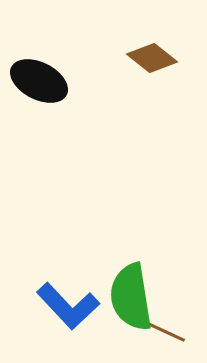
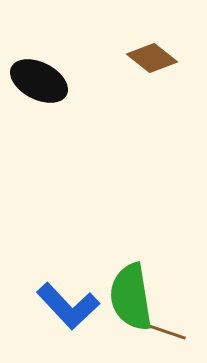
brown line: rotated 6 degrees counterclockwise
